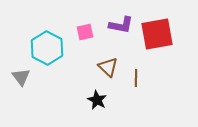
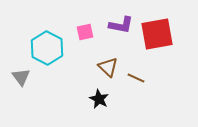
brown line: rotated 66 degrees counterclockwise
black star: moved 2 px right, 1 px up
